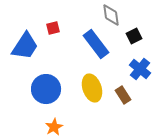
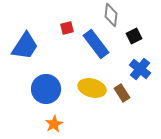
gray diamond: rotated 15 degrees clockwise
red square: moved 14 px right
yellow ellipse: rotated 56 degrees counterclockwise
brown rectangle: moved 1 px left, 2 px up
orange star: moved 3 px up
